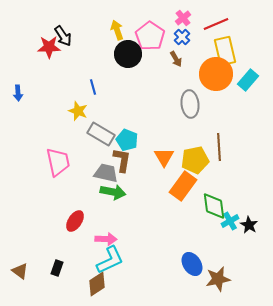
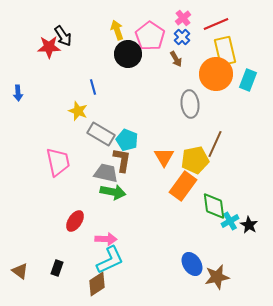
cyan rectangle: rotated 20 degrees counterclockwise
brown line: moved 4 px left, 3 px up; rotated 28 degrees clockwise
brown star: moved 1 px left, 2 px up
